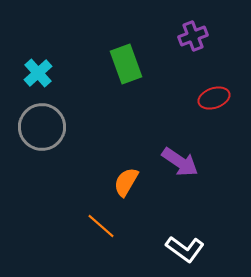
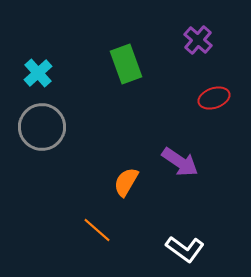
purple cross: moved 5 px right, 4 px down; rotated 28 degrees counterclockwise
orange line: moved 4 px left, 4 px down
